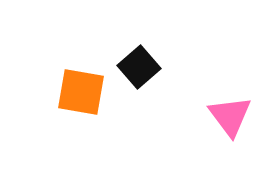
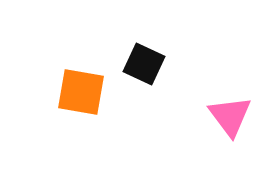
black square: moved 5 px right, 3 px up; rotated 24 degrees counterclockwise
